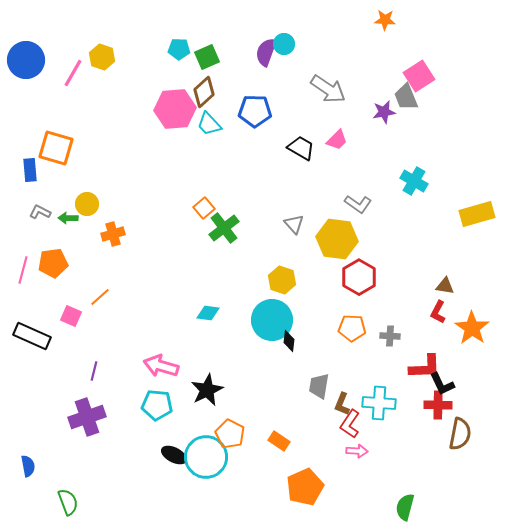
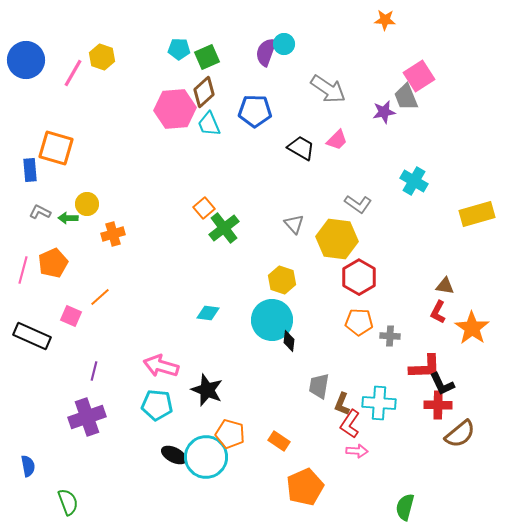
cyan trapezoid at (209, 124): rotated 20 degrees clockwise
orange pentagon at (53, 263): rotated 16 degrees counterclockwise
orange pentagon at (352, 328): moved 7 px right, 6 px up
black star at (207, 390): rotated 24 degrees counterclockwise
orange pentagon at (230, 434): rotated 12 degrees counterclockwise
brown semicircle at (460, 434): rotated 40 degrees clockwise
